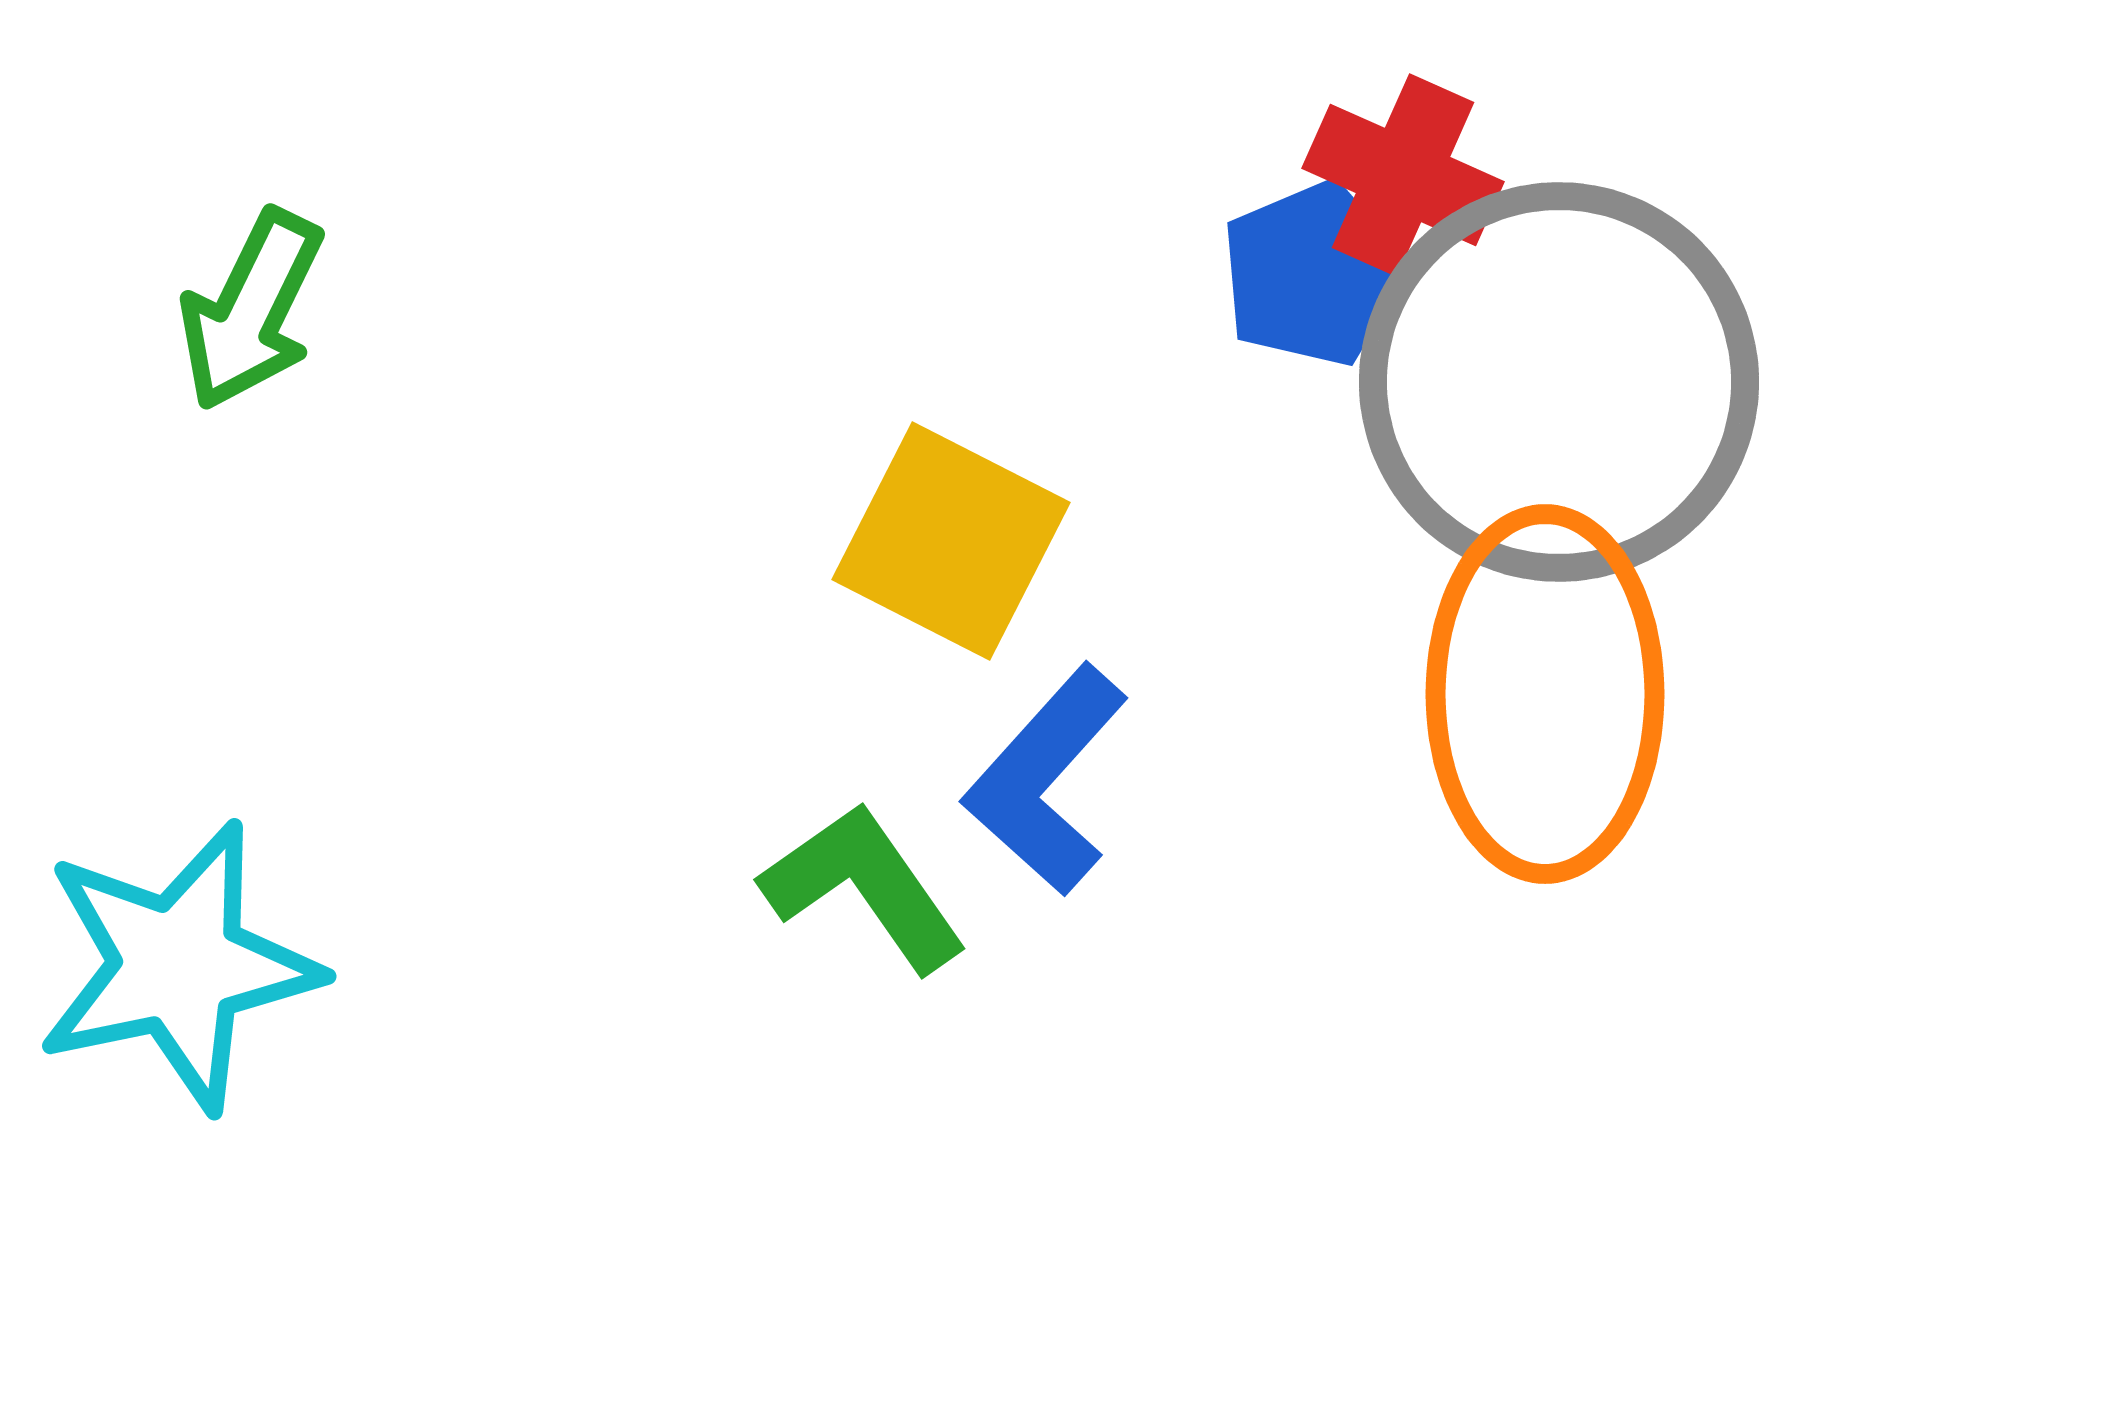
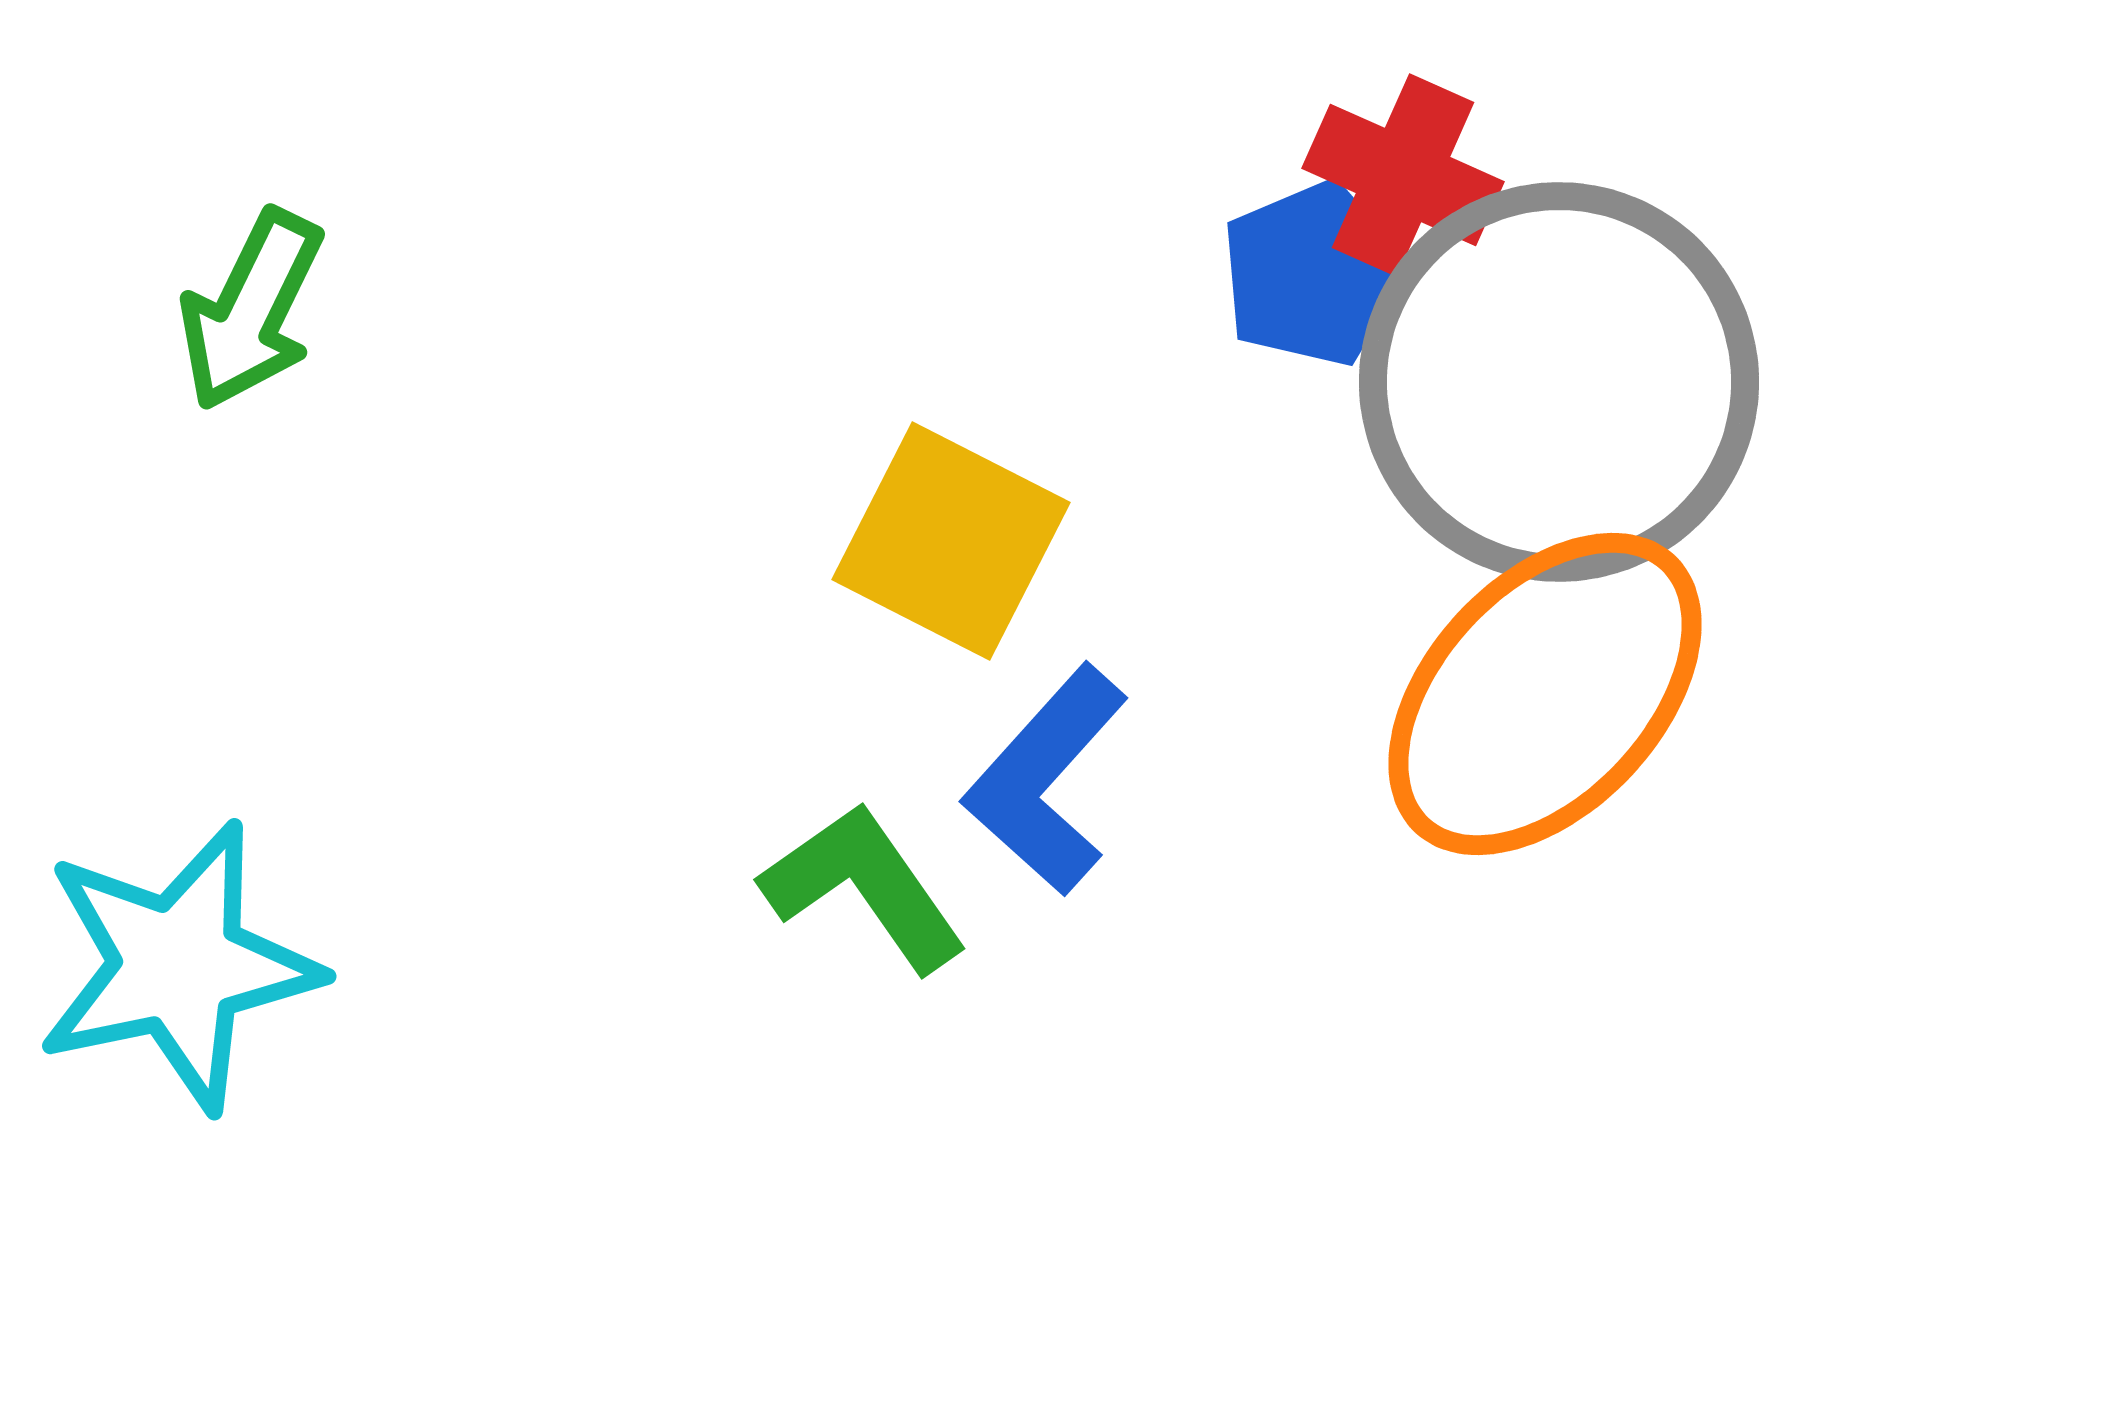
orange ellipse: rotated 43 degrees clockwise
